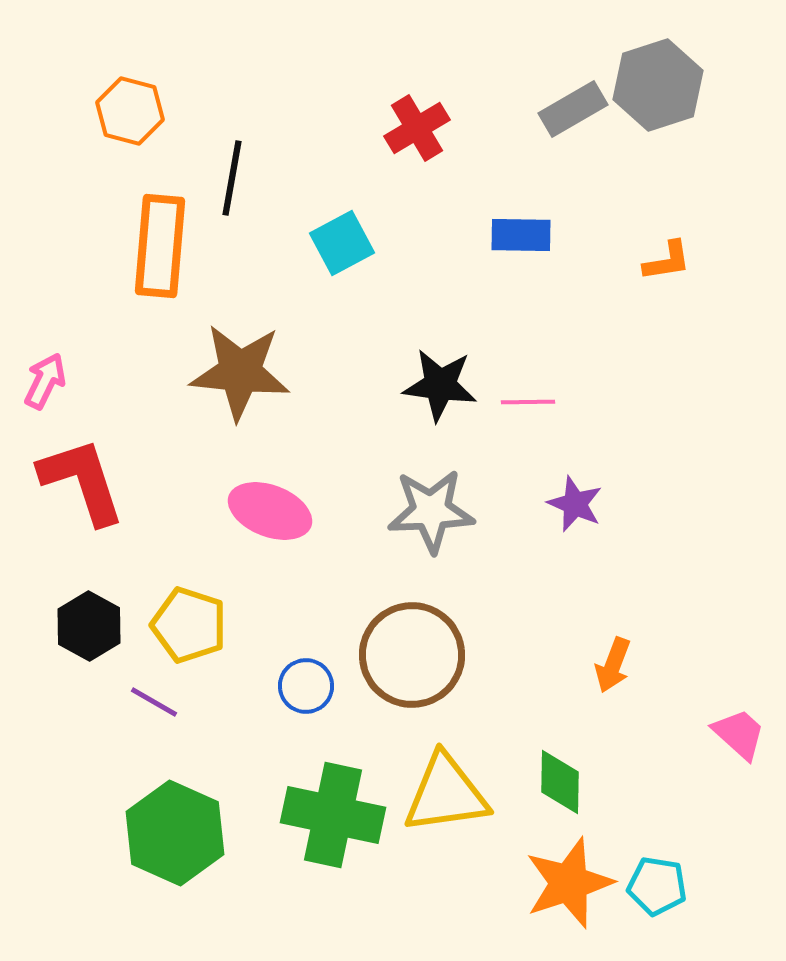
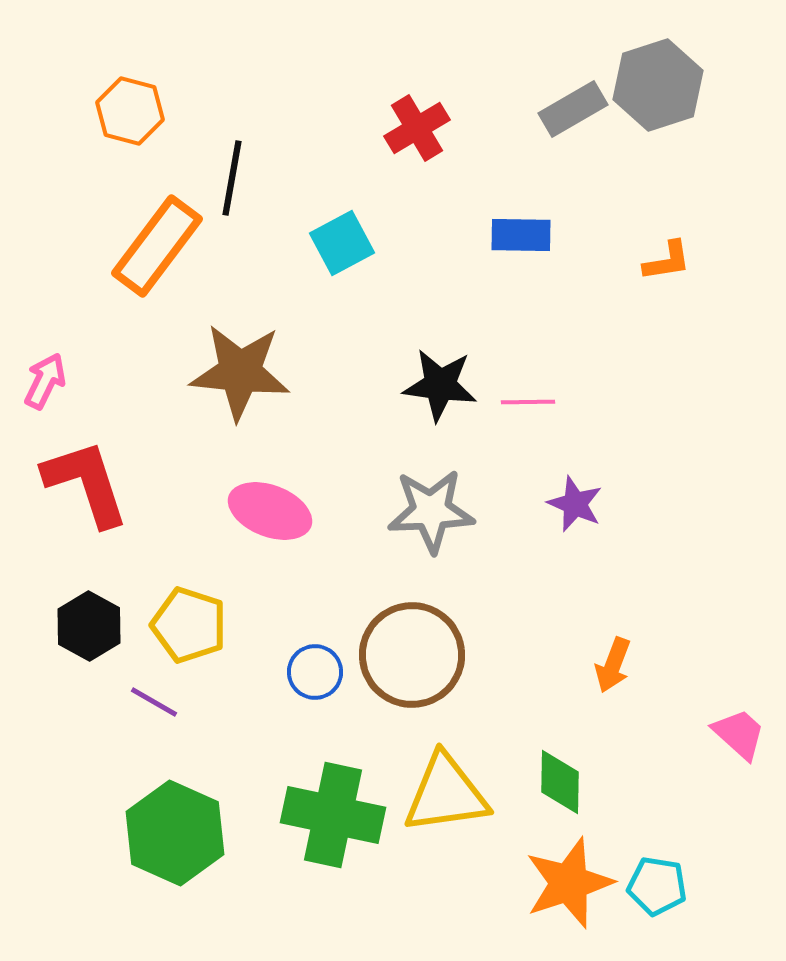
orange rectangle: moved 3 px left; rotated 32 degrees clockwise
red L-shape: moved 4 px right, 2 px down
blue circle: moved 9 px right, 14 px up
